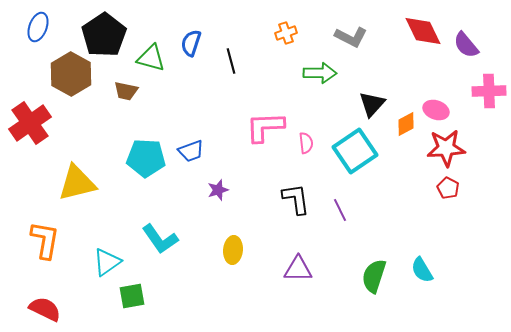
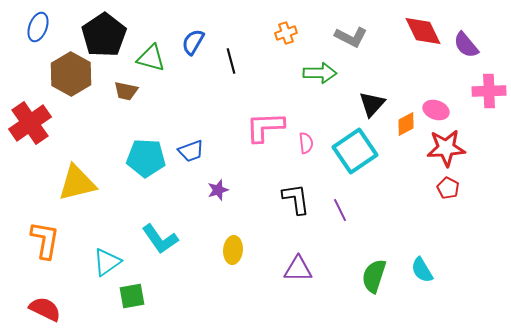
blue semicircle: moved 2 px right, 1 px up; rotated 12 degrees clockwise
